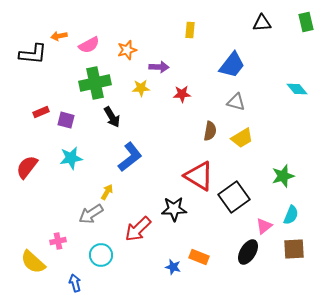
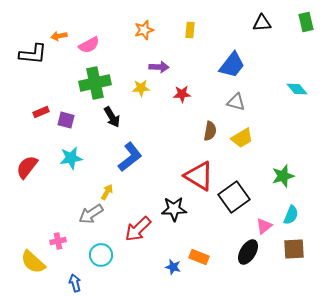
orange star: moved 17 px right, 20 px up
